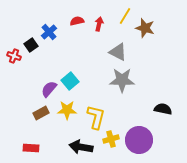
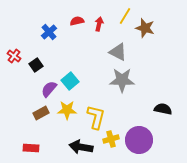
black square: moved 5 px right, 20 px down
red cross: rotated 16 degrees clockwise
